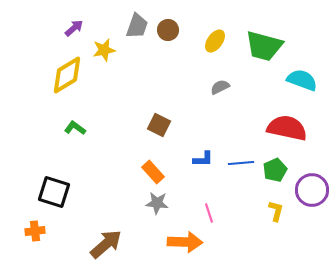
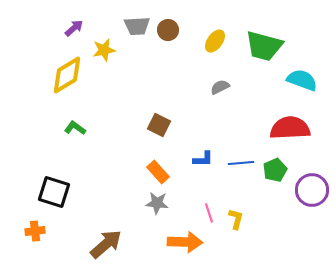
gray trapezoid: rotated 68 degrees clockwise
red semicircle: moved 3 px right; rotated 15 degrees counterclockwise
orange rectangle: moved 5 px right
yellow L-shape: moved 40 px left, 8 px down
